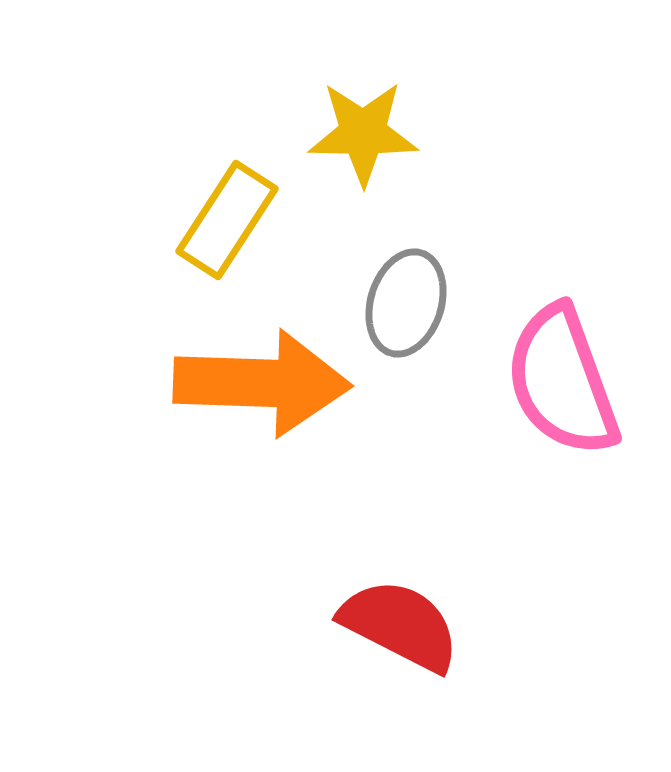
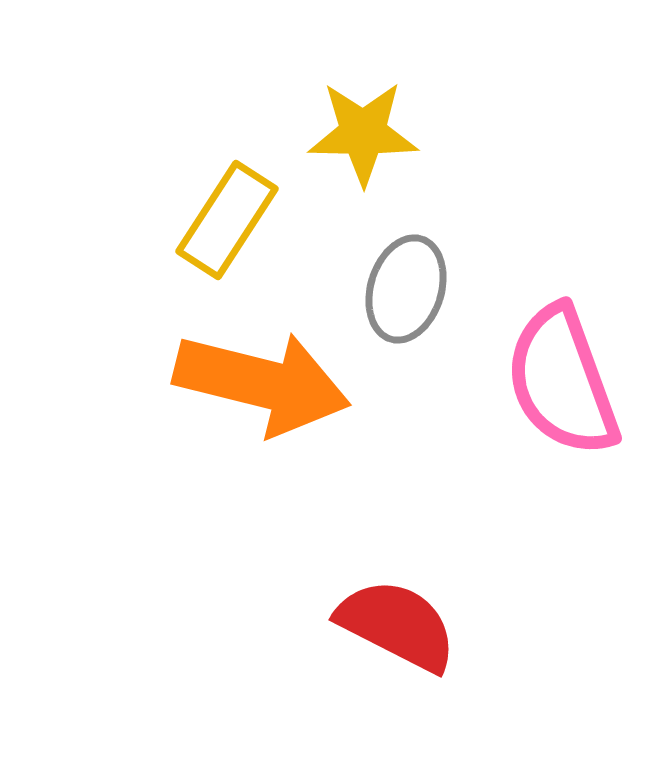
gray ellipse: moved 14 px up
orange arrow: rotated 12 degrees clockwise
red semicircle: moved 3 px left
